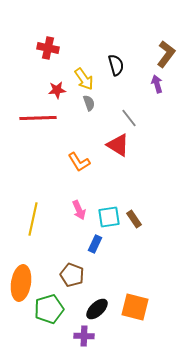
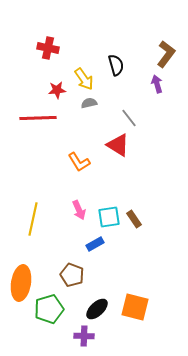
gray semicircle: rotated 84 degrees counterclockwise
blue rectangle: rotated 36 degrees clockwise
